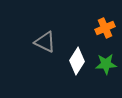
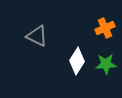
gray triangle: moved 8 px left, 6 px up
